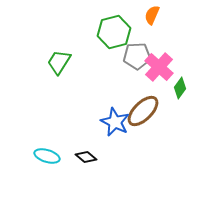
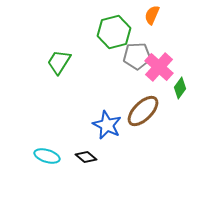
blue star: moved 8 px left, 3 px down
